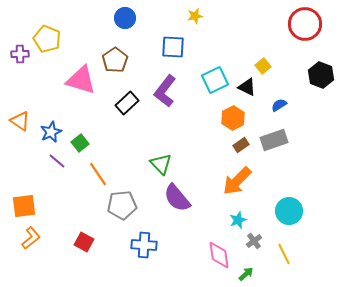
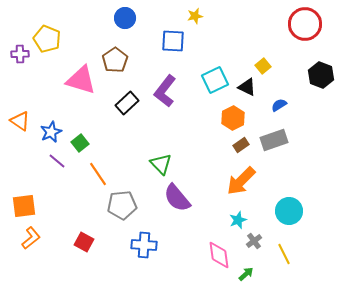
blue square: moved 6 px up
orange arrow: moved 4 px right
